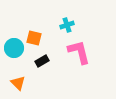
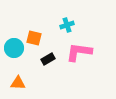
pink L-shape: rotated 68 degrees counterclockwise
black rectangle: moved 6 px right, 2 px up
orange triangle: rotated 42 degrees counterclockwise
